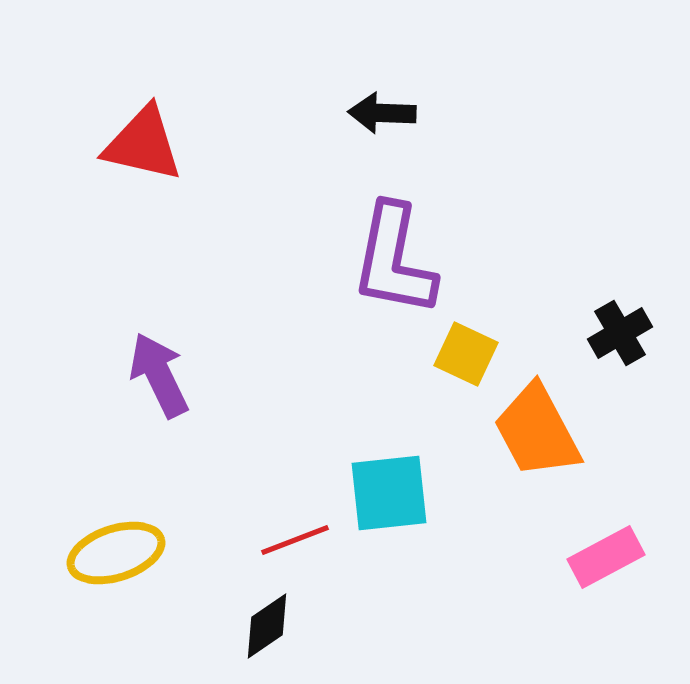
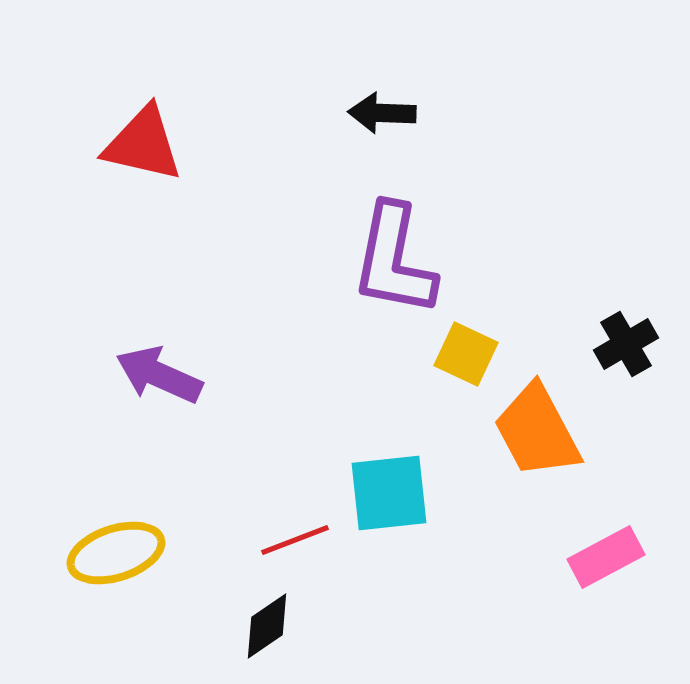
black cross: moved 6 px right, 11 px down
purple arrow: rotated 40 degrees counterclockwise
